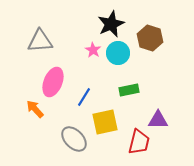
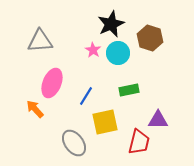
pink ellipse: moved 1 px left, 1 px down
blue line: moved 2 px right, 1 px up
gray ellipse: moved 4 px down; rotated 8 degrees clockwise
